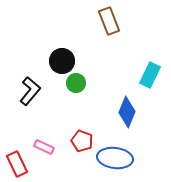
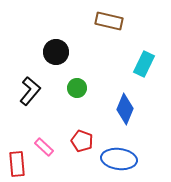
brown rectangle: rotated 56 degrees counterclockwise
black circle: moved 6 px left, 9 px up
cyan rectangle: moved 6 px left, 11 px up
green circle: moved 1 px right, 5 px down
blue diamond: moved 2 px left, 3 px up
pink rectangle: rotated 18 degrees clockwise
blue ellipse: moved 4 px right, 1 px down
red rectangle: rotated 20 degrees clockwise
